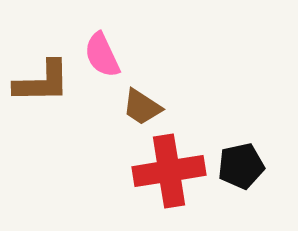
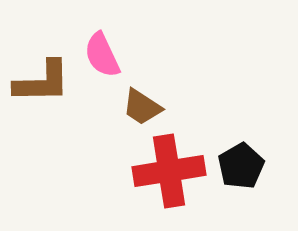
black pentagon: rotated 18 degrees counterclockwise
